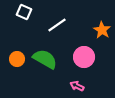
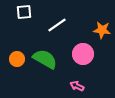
white square: rotated 28 degrees counterclockwise
orange star: rotated 24 degrees counterclockwise
pink circle: moved 1 px left, 3 px up
